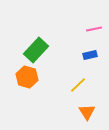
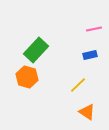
orange triangle: rotated 24 degrees counterclockwise
